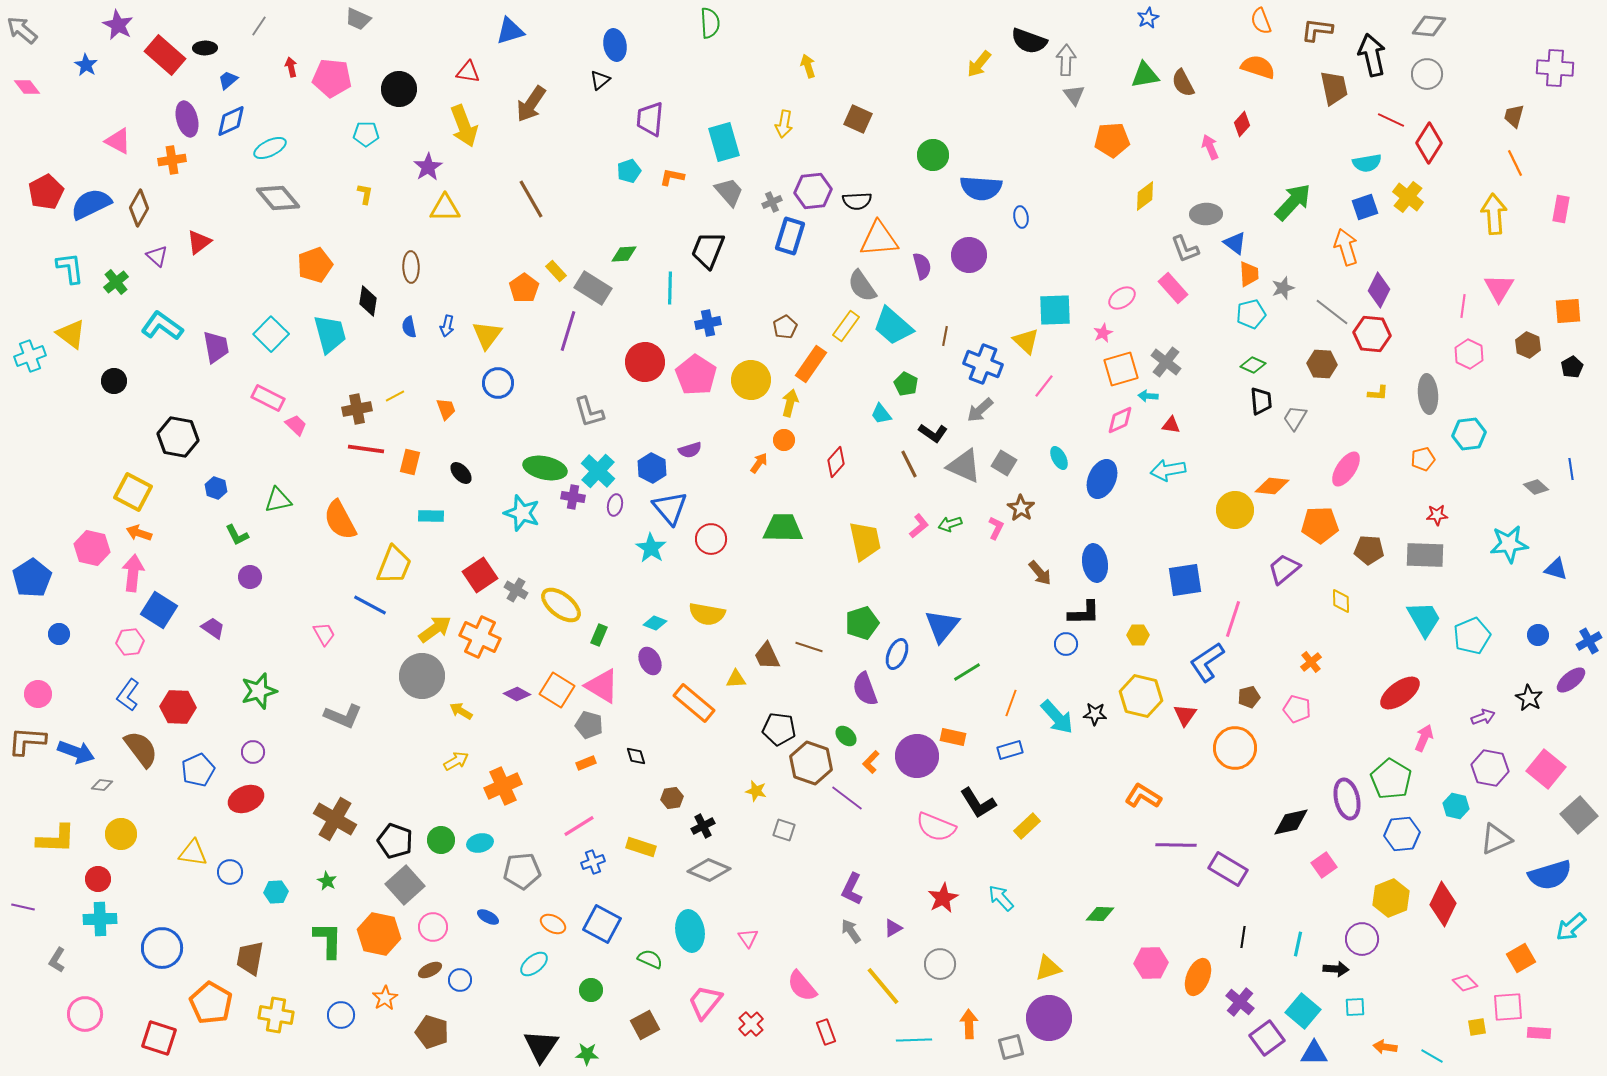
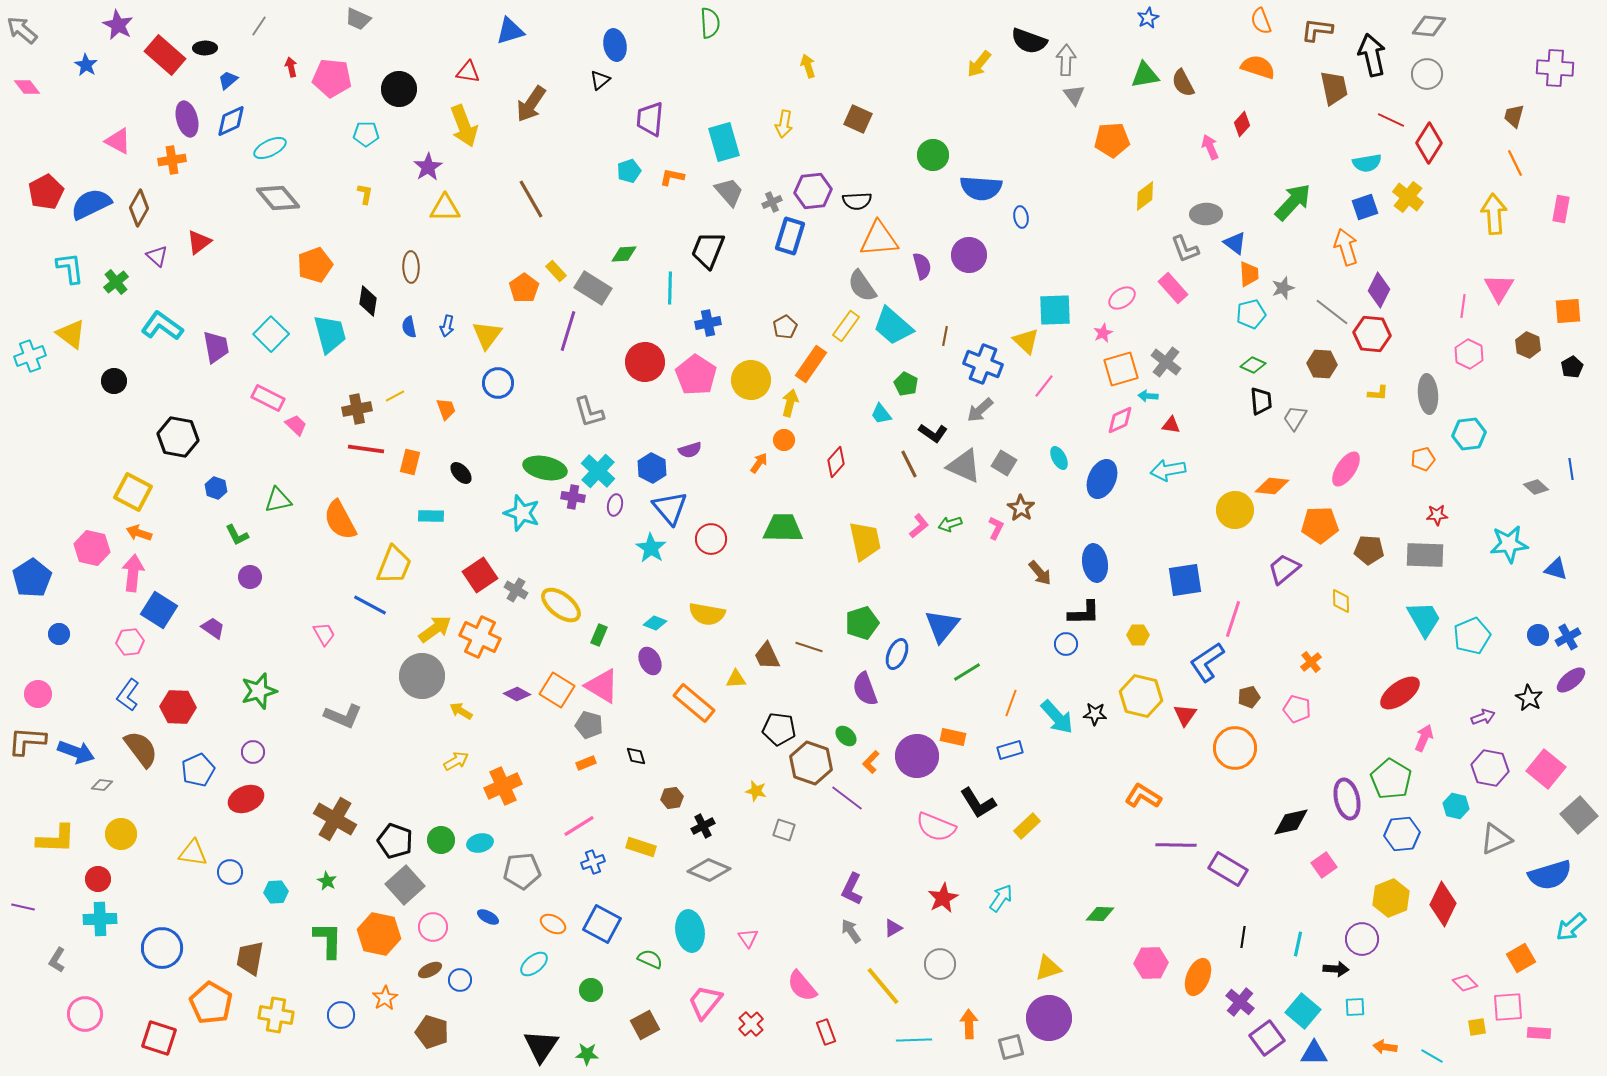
blue cross at (1589, 641): moved 21 px left, 4 px up
cyan arrow at (1001, 898): rotated 76 degrees clockwise
